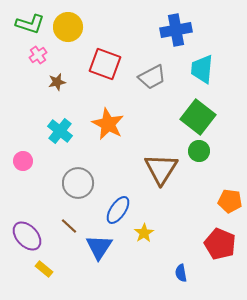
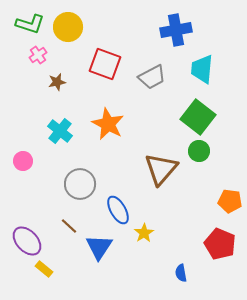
brown triangle: rotated 9 degrees clockwise
gray circle: moved 2 px right, 1 px down
blue ellipse: rotated 64 degrees counterclockwise
purple ellipse: moved 5 px down
